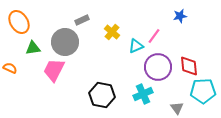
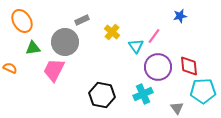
orange ellipse: moved 3 px right, 1 px up
cyan triangle: rotated 42 degrees counterclockwise
